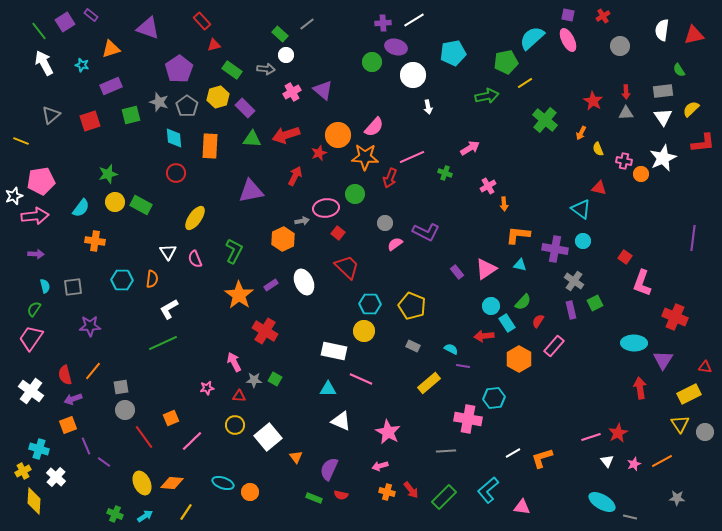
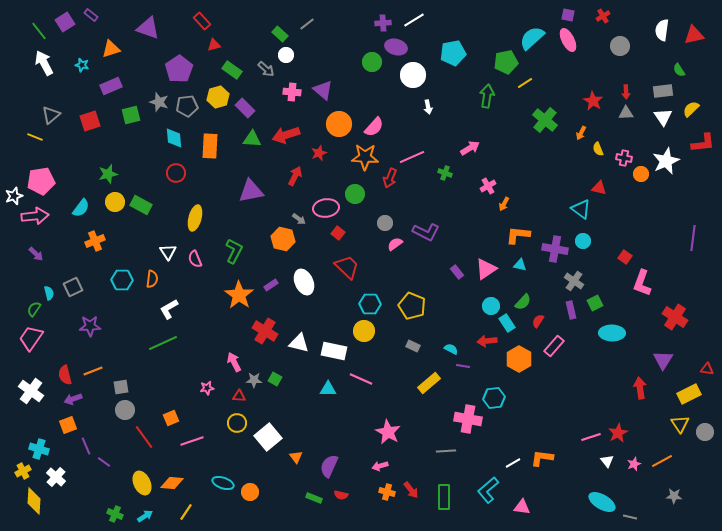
gray arrow at (266, 69): rotated 36 degrees clockwise
pink cross at (292, 92): rotated 36 degrees clockwise
green arrow at (487, 96): rotated 70 degrees counterclockwise
gray pentagon at (187, 106): rotated 30 degrees clockwise
orange circle at (338, 135): moved 1 px right, 11 px up
yellow line at (21, 141): moved 14 px right, 4 px up
white star at (663, 158): moved 3 px right, 3 px down
pink cross at (624, 161): moved 3 px up
orange arrow at (504, 204): rotated 32 degrees clockwise
yellow ellipse at (195, 218): rotated 20 degrees counterclockwise
gray arrow at (302, 221): moved 3 px left, 2 px up; rotated 48 degrees clockwise
orange hexagon at (283, 239): rotated 20 degrees counterclockwise
orange cross at (95, 241): rotated 30 degrees counterclockwise
purple arrow at (36, 254): rotated 42 degrees clockwise
cyan semicircle at (45, 286): moved 4 px right, 7 px down
gray square at (73, 287): rotated 18 degrees counterclockwise
red cross at (675, 317): rotated 10 degrees clockwise
red arrow at (484, 336): moved 3 px right, 5 px down
cyan ellipse at (634, 343): moved 22 px left, 10 px up
red triangle at (705, 367): moved 2 px right, 2 px down
orange line at (93, 371): rotated 30 degrees clockwise
white triangle at (341, 421): moved 42 px left, 78 px up; rotated 10 degrees counterclockwise
yellow circle at (235, 425): moved 2 px right, 2 px up
pink line at (192, 441): rotated 25 degrees clockwise
white line at (513, 453): moved 10 px down
orange L-shape at (542, 458): rotated 25 degrees clockwise
purple semicircle at (329, 469): moved 3 px up
green rectangle at (444, 497): rotated 45 degrees counterclockwise
gray star at (677, 498): moved 3 px left, 2 px up
